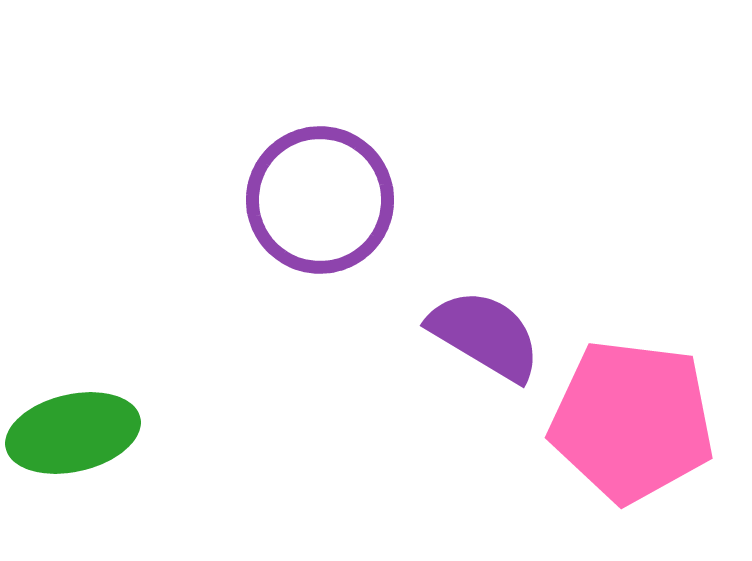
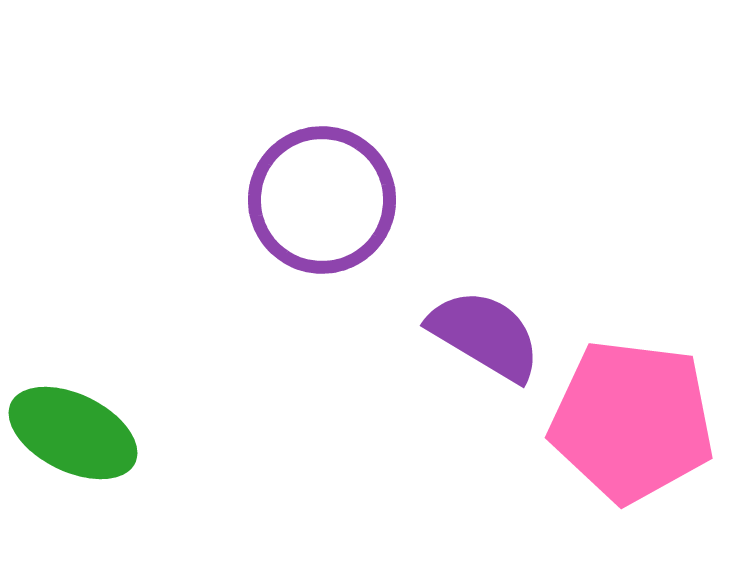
purple circle: moved 2 px right
green ellipse: rotated 39 degrees clockwise
